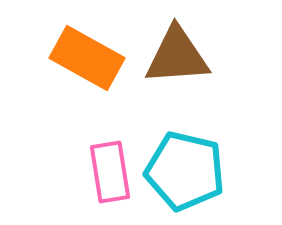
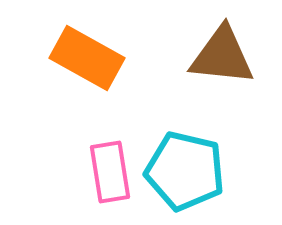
brown triangle: moved 45 px right; rotated 10 degrees clockwise
